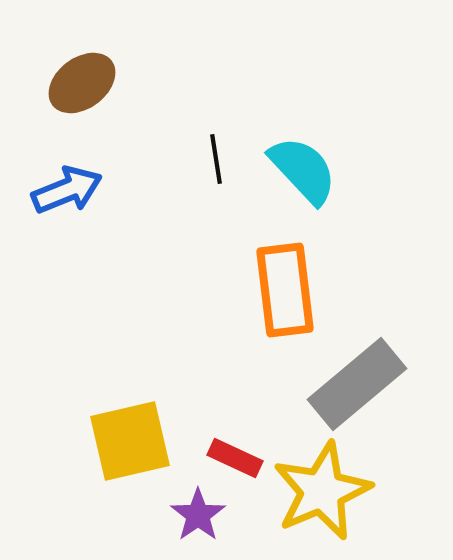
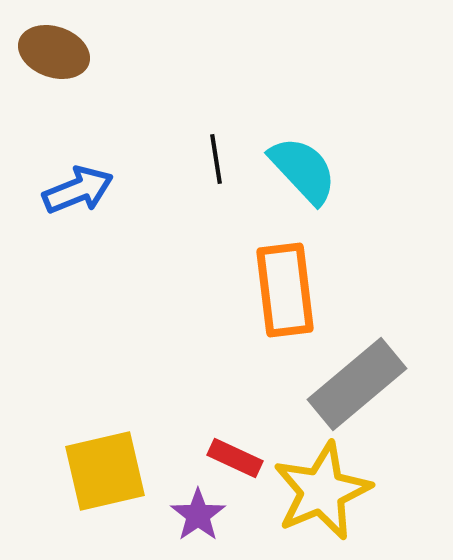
brown ellipse: moved 28 px left, 31 px up; rotated 56 degrees clockwise
blue arrow: moved 11 px right
yellow square: moved 25 px left, 30 px down
